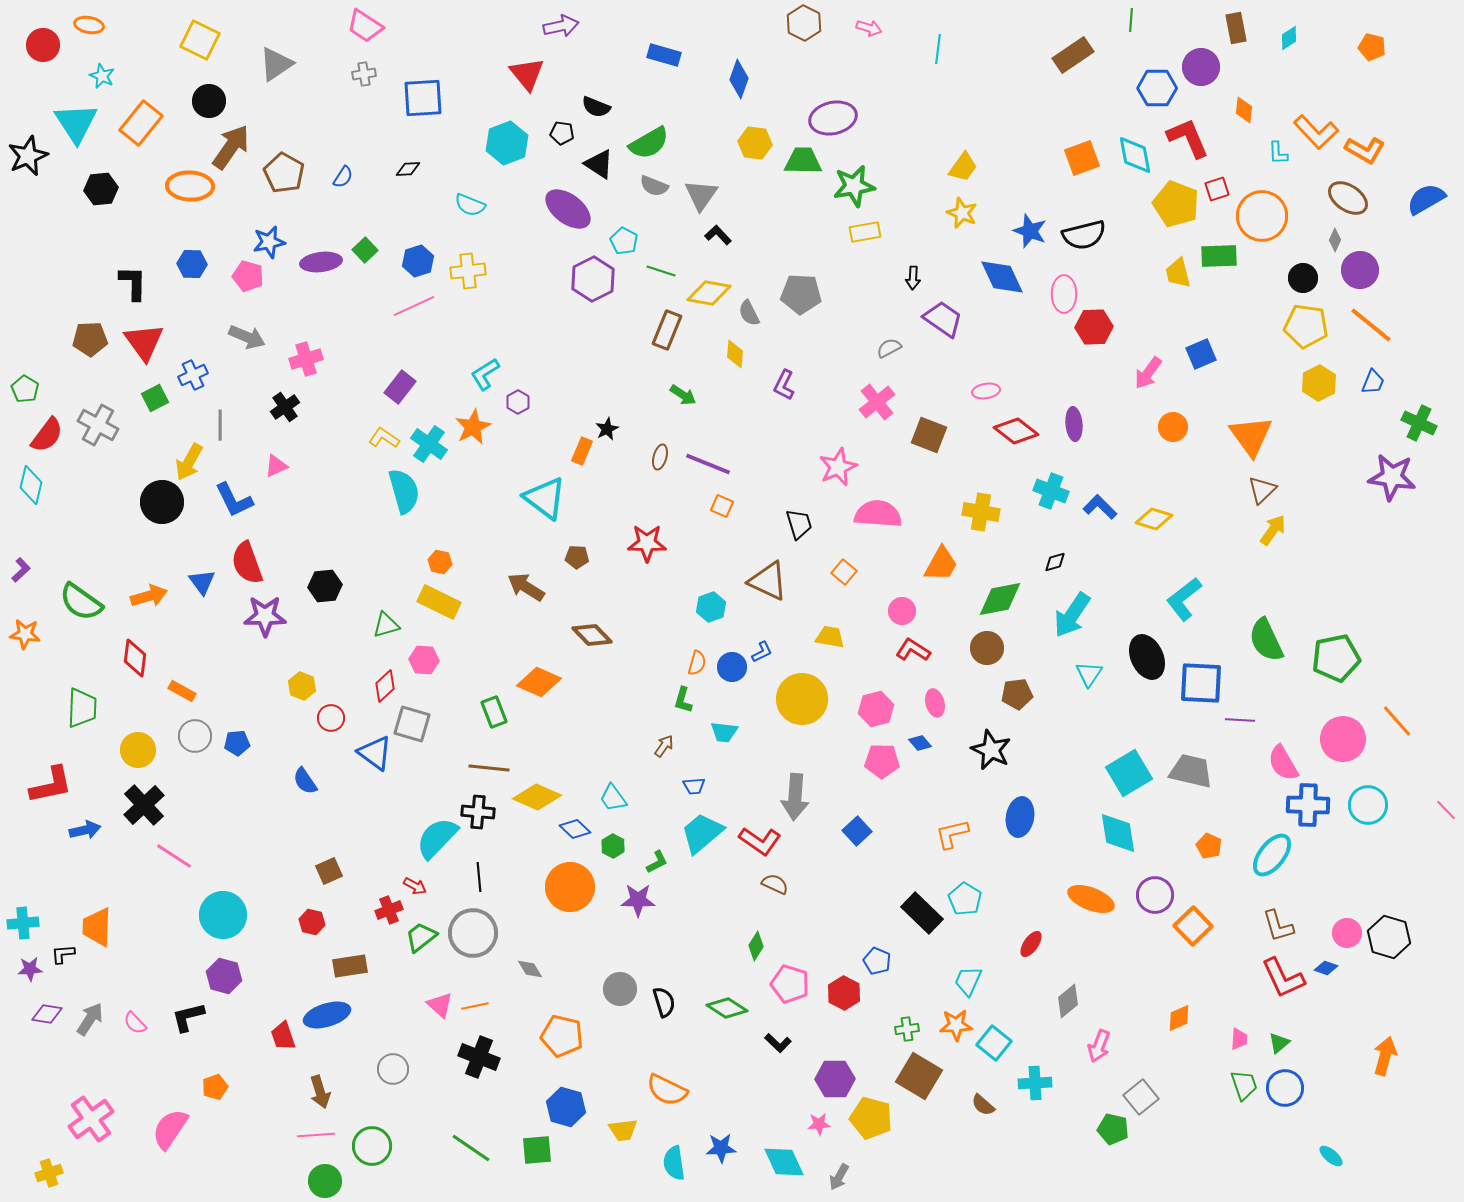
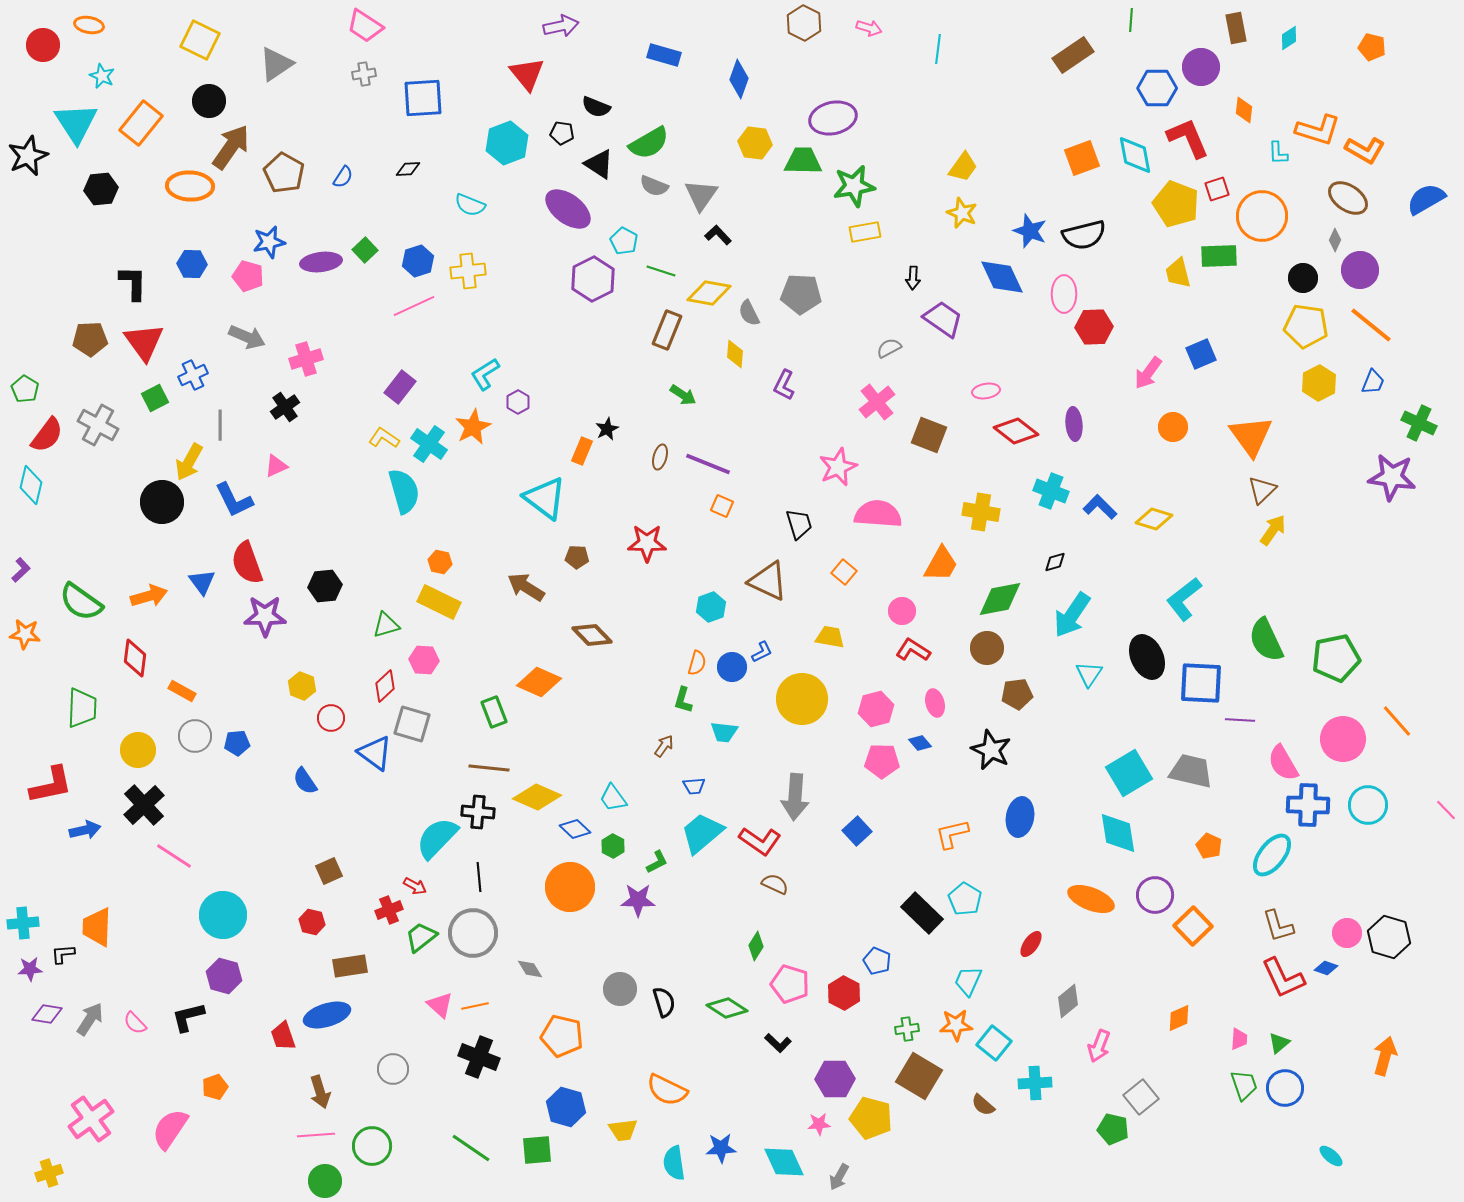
orange L-shape at (1316, 132): moved 2 px right, 2 px up; rotated 30 degrees counterclockwise
